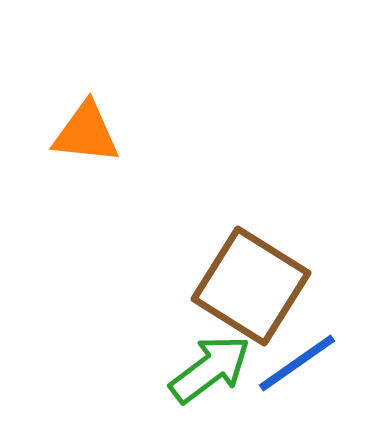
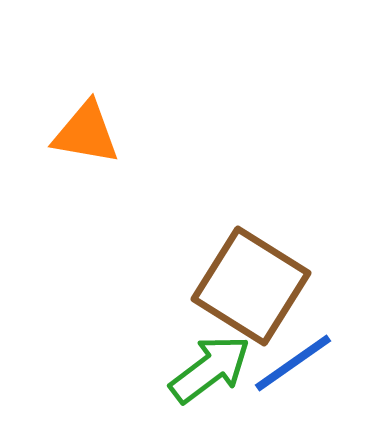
orange triangle: rotated 4 degrees clockwise
blue line: moved 4 px left
